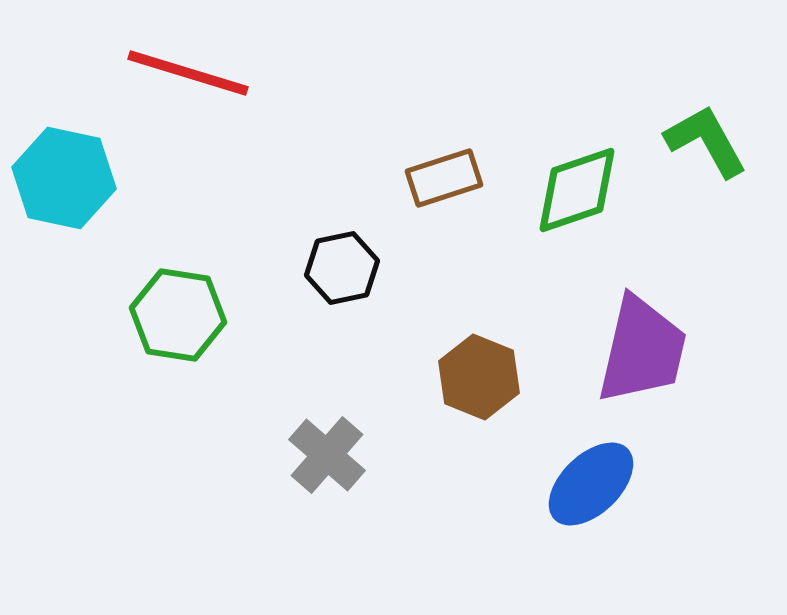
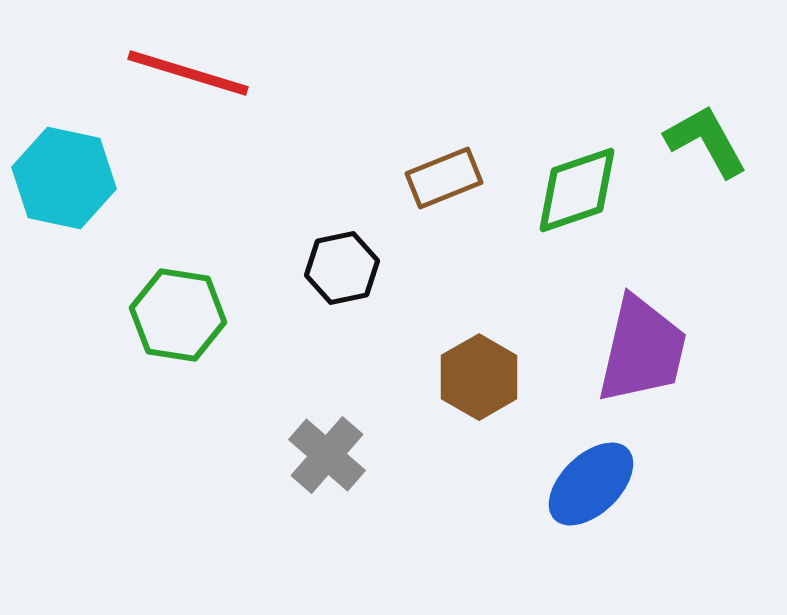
brown rectangle: rotated 4 degrees counterclockwise
brown hexagon: rotated 8 degrees clockwise
